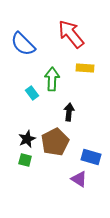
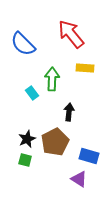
blue rectangle: moved 2 px left, 1 px up
